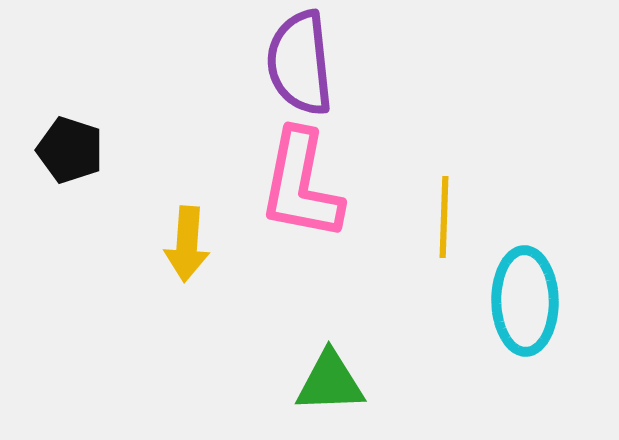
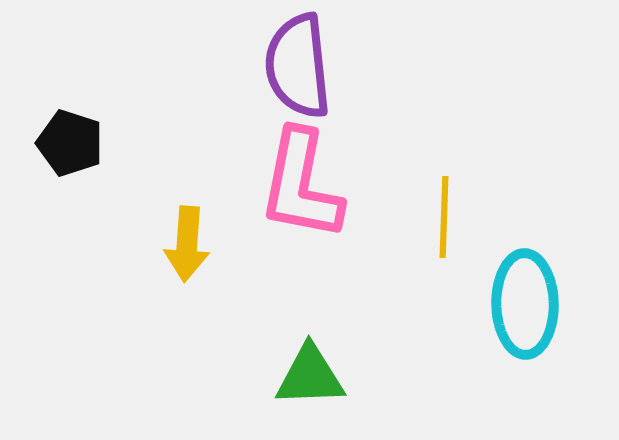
purple semicircle: moved 2 px left, 3 px down
black pentagon: moved 7 px up
cyan ellipse: moved 3 px down
green triangle: moved 20 px left, 6 px up
